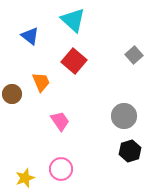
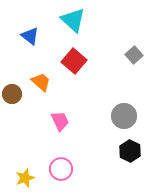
orange trapezoid: rotated 25 degrees counterclockwise
pink trapezoid: rotated 10 degrees clockwise
black hexagon: rotated 15 degrees counterclockwise
